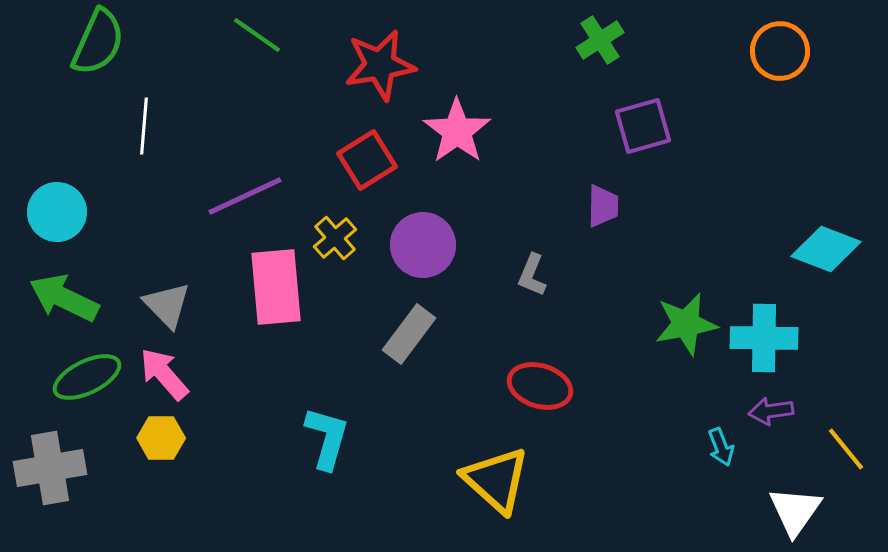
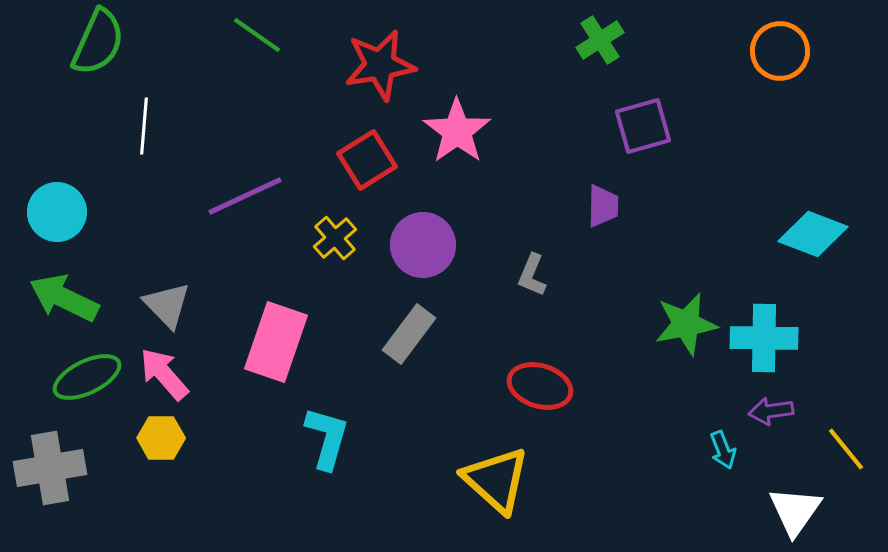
cyan diamond: moved 13 px left, 15 px up
pink rectangle: moved 55 px down; rotated 24 degrees clockwise
cyan arrow: moved 2 px right, 3 px down
